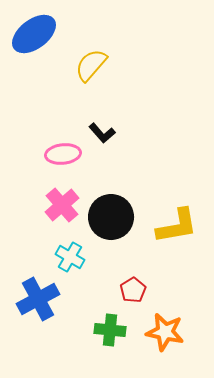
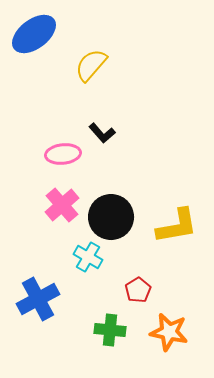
cyan cross: moved 18 px right
red pentagon: moved 5 px right
orange star: moved 4 px right
